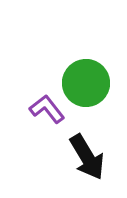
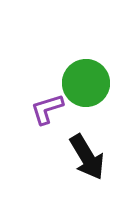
purple L-shape: rotated 69 degrees counterclockwise
